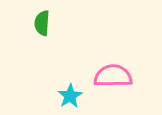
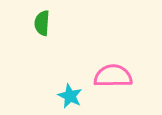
cyan star: rotated 15 degrees counterclockwise
